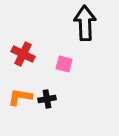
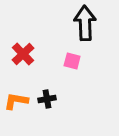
red cross: rotated 20 degrees clockwise
pink square: moved 8 px right, 3 px up
orange L-shape: moved 4 px left, 4 px down
